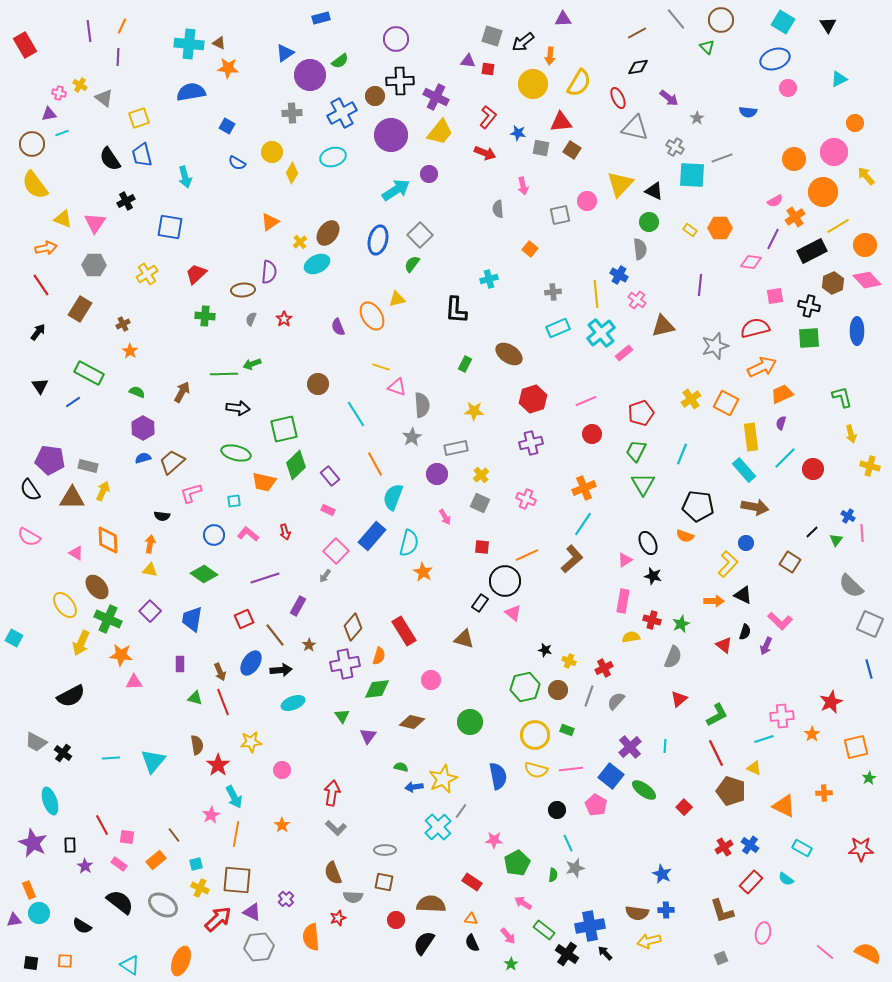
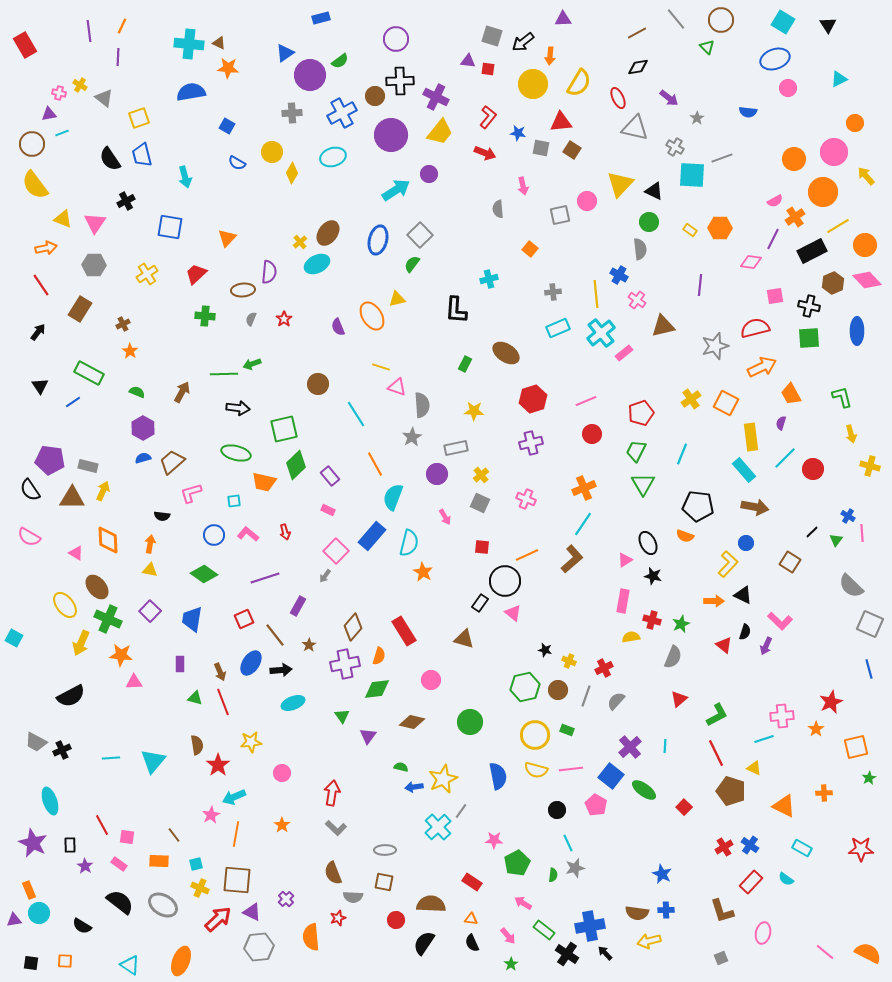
orange triangle at (270, 222): moved 43 px left, 16 px down; rotated 12 degrees counterclockwise
brown ellipse at (509, 354): moved 3 px left, 1 px up
orange trapezoid at (782, 394): moved 9 px right; rotated 95 degrees counterclockwise
gray line at (589, 696): moved 3 px left
orange star at (812, 734): moved 4 px right, 5 px up
black cross at (63, 753): moved 1 px left, 3 px up; rotated 30 degrees clockwise
pink circle at (282, 770): moved 3 px down
cyan arrow at (234, 797): rotated 95 degrees clockwise
orange rectangle at (156, 860): moved 3 px right, 1 px down; rotated 42 degrees clockwise
